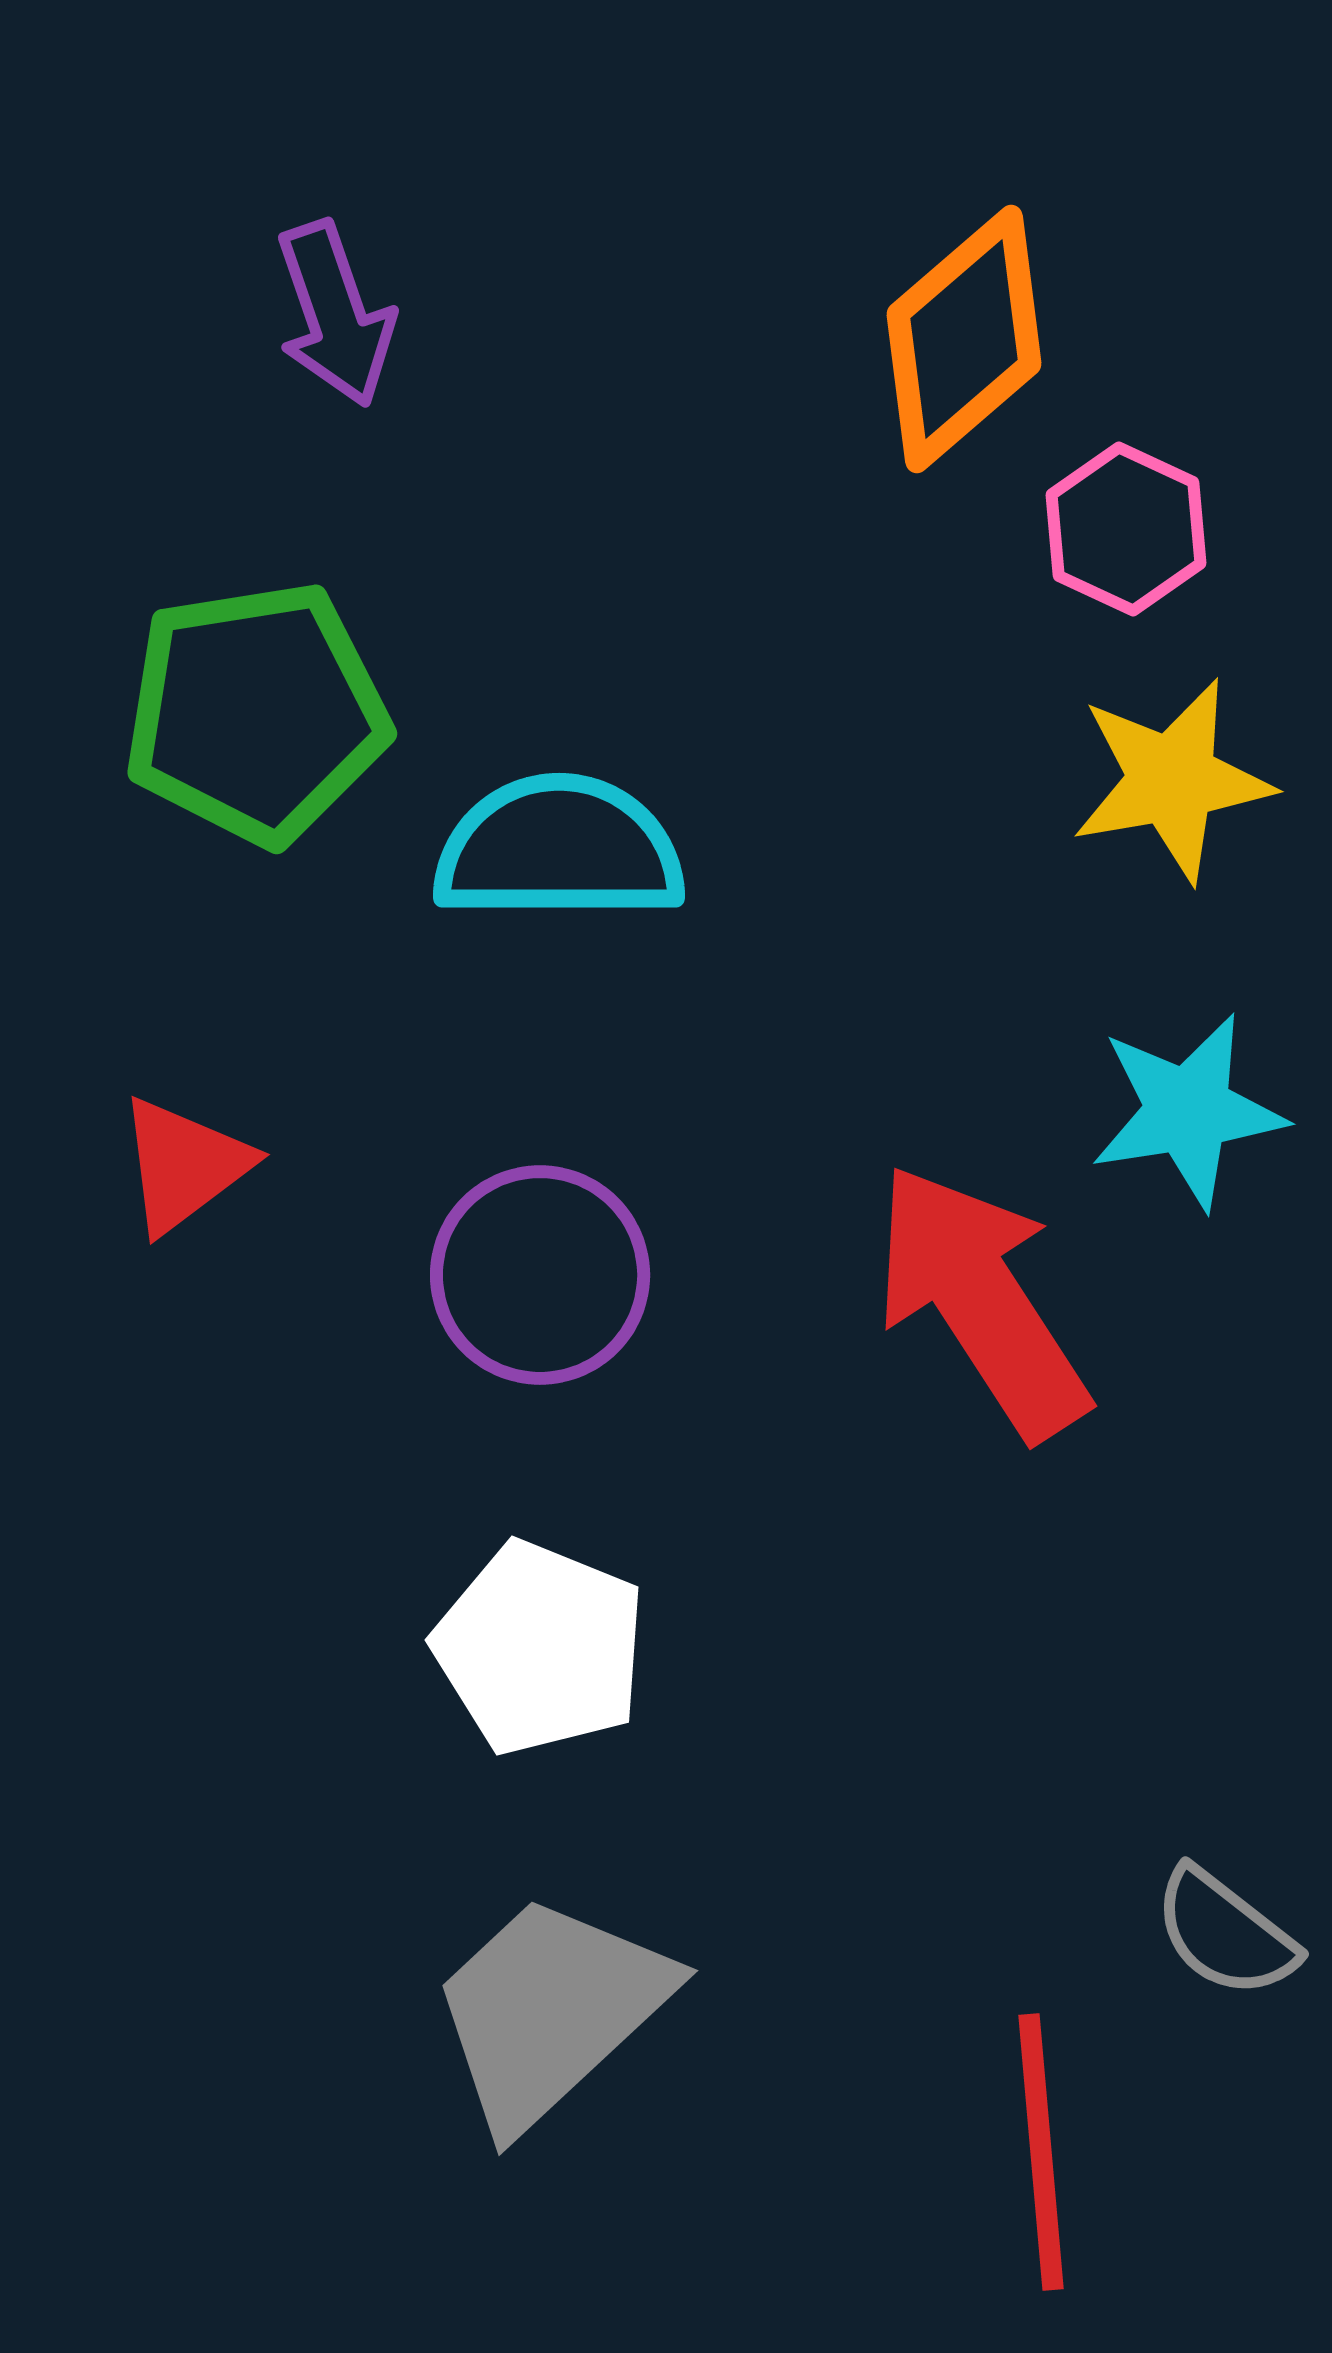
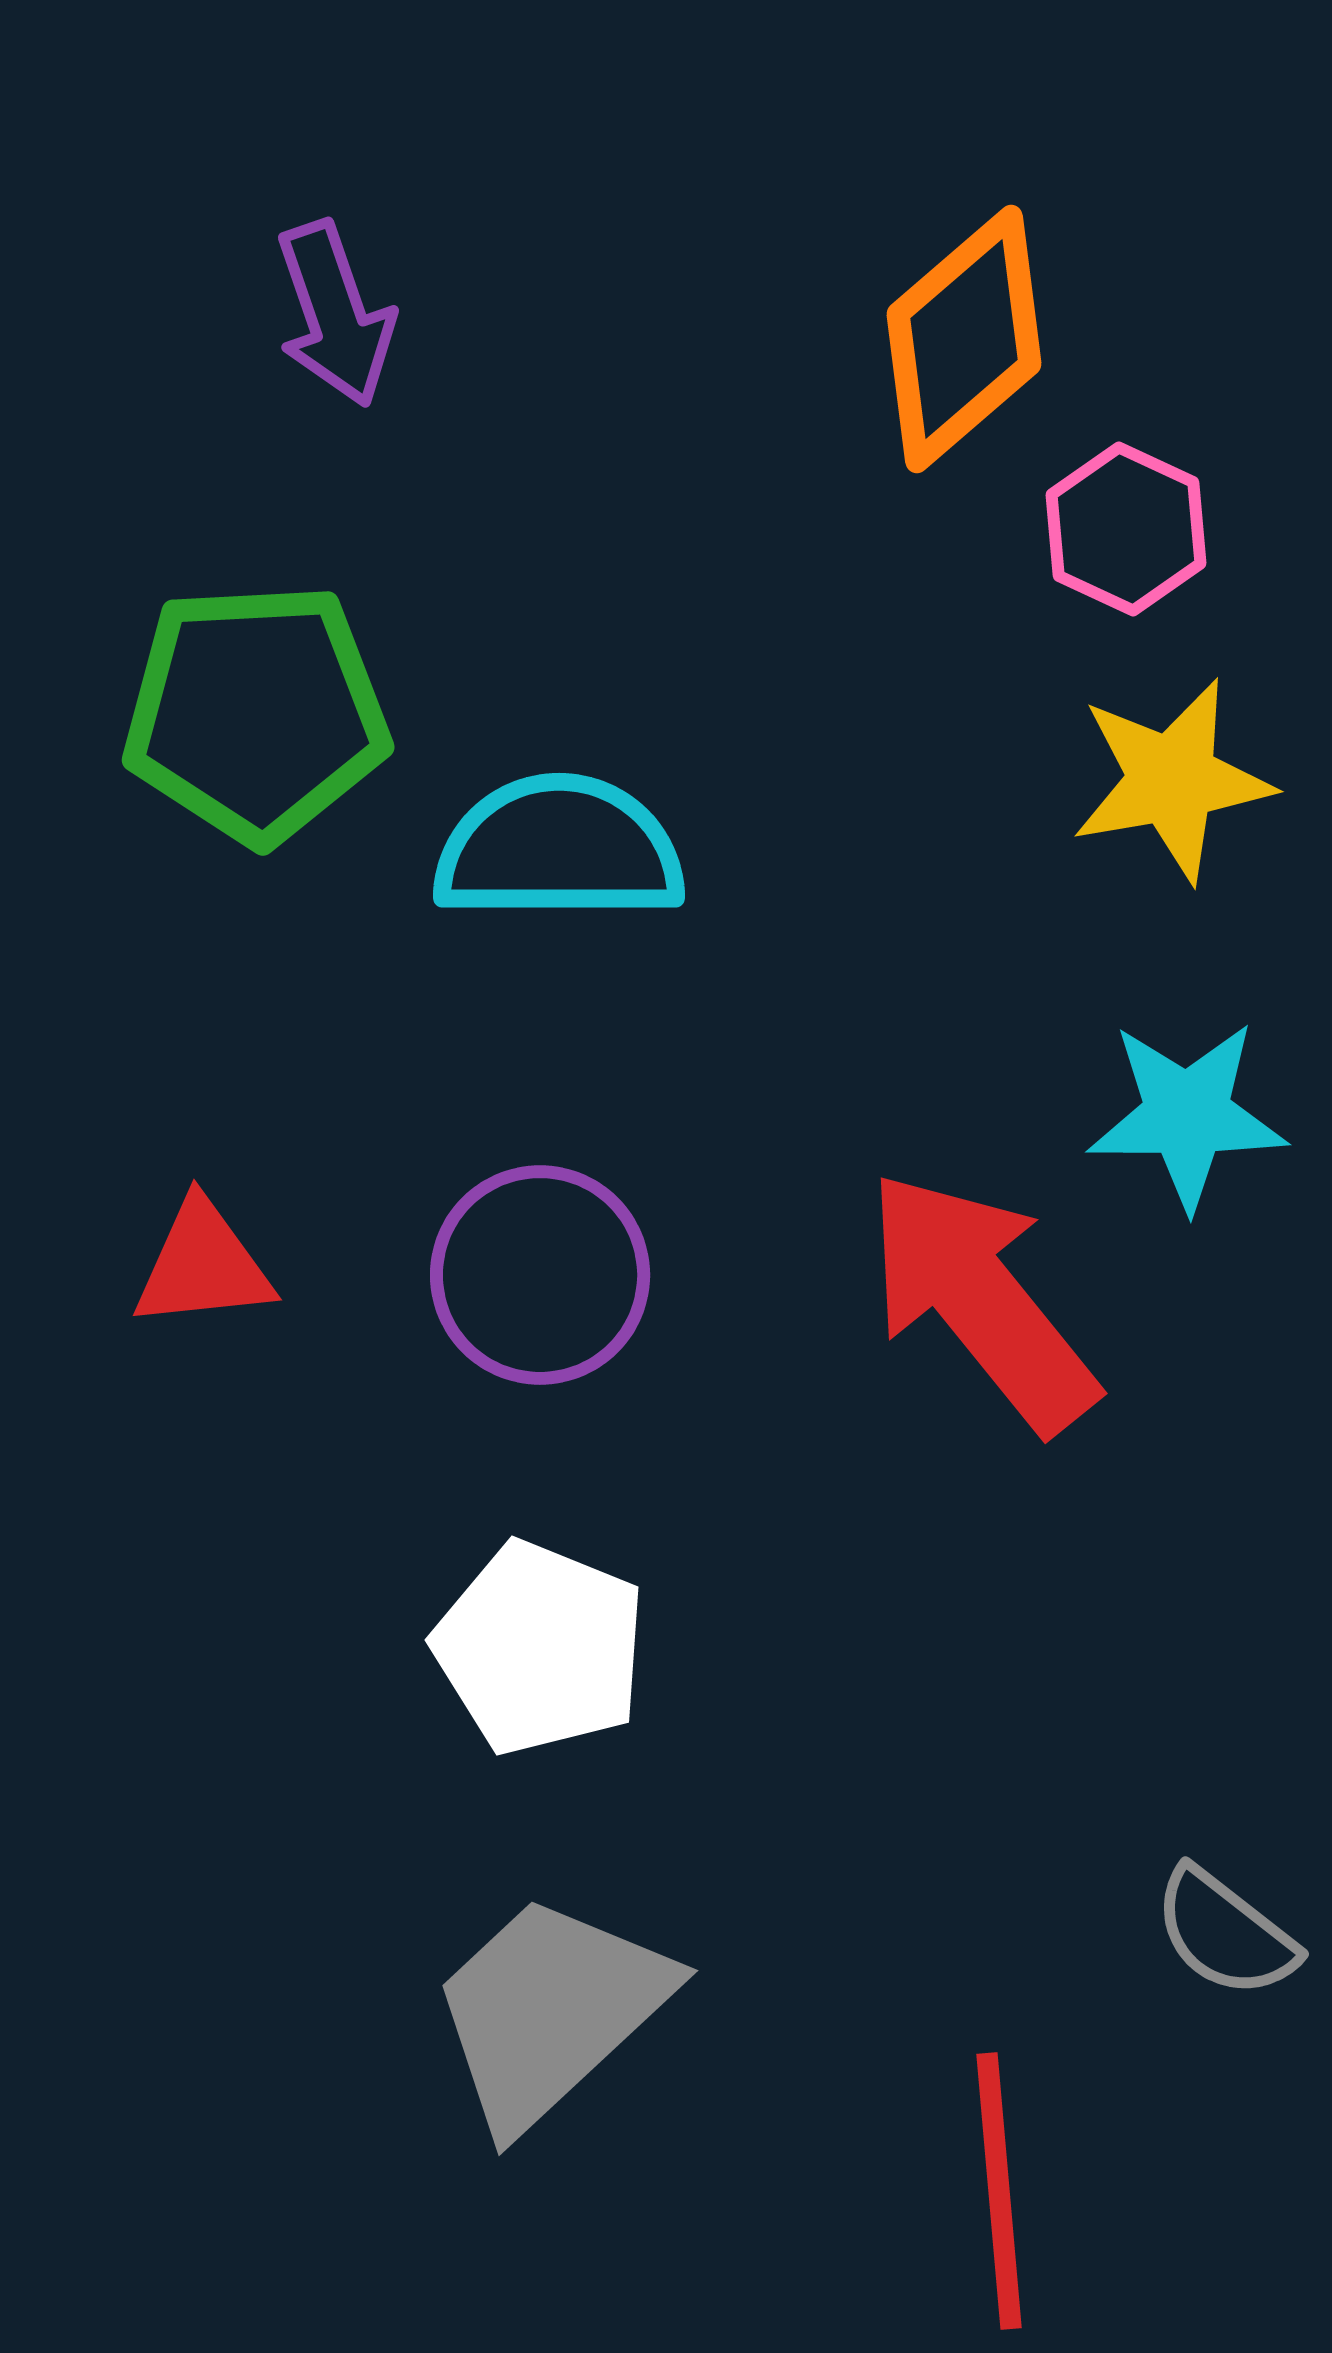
green pentagon: rotated 6 degrees clockwise
cyan star: moved 1 px left, 4 px down; rotated 9 degrees clockwise
red triangle: moved 19 px right, 100 px down; rotated 31 degrees clockwise
red arrow: rotated 6 degrees counterclockwise
red line: moved 42 px left, 39 px down
